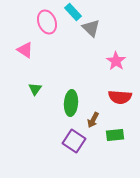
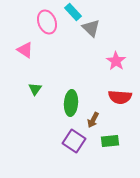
green rectangle: moved 5 px left, 6 px down
